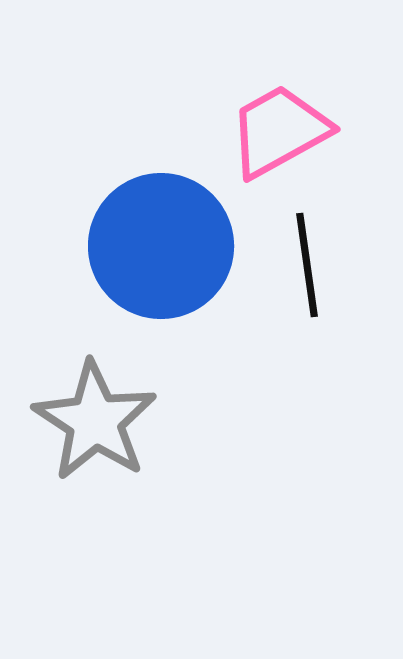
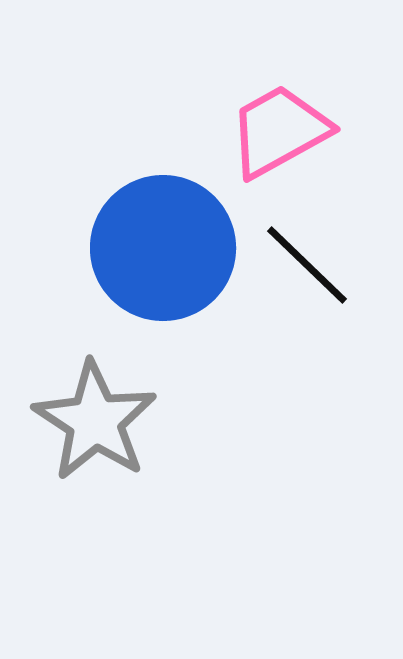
blue circle: moved 2 px right, 2 px down
black line: rotated 38 degrees counterclockwise
